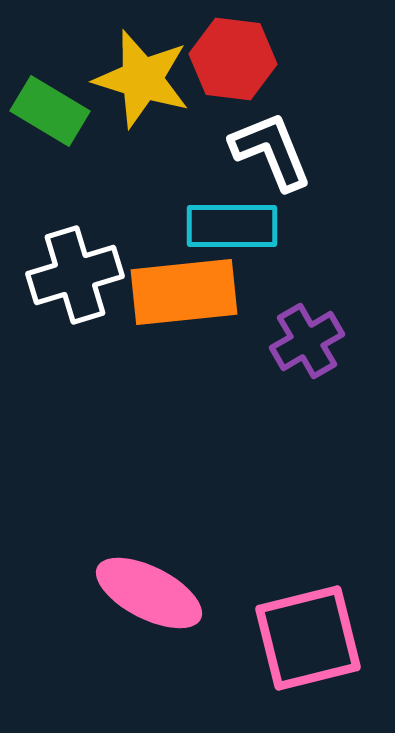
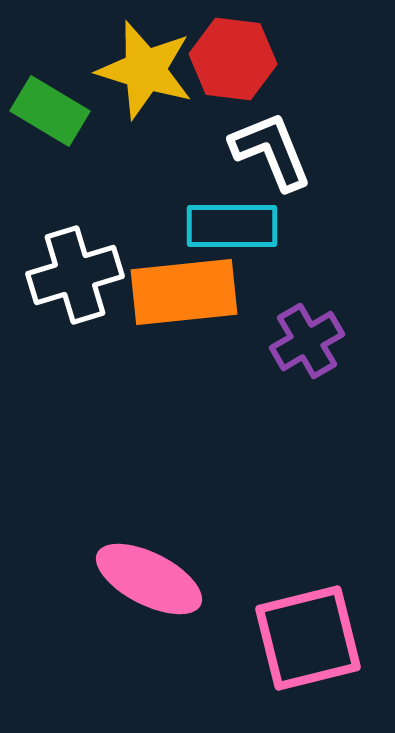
yellow star: moved 3 px right, 9 px up
pink ellipse: moved 14 px up
